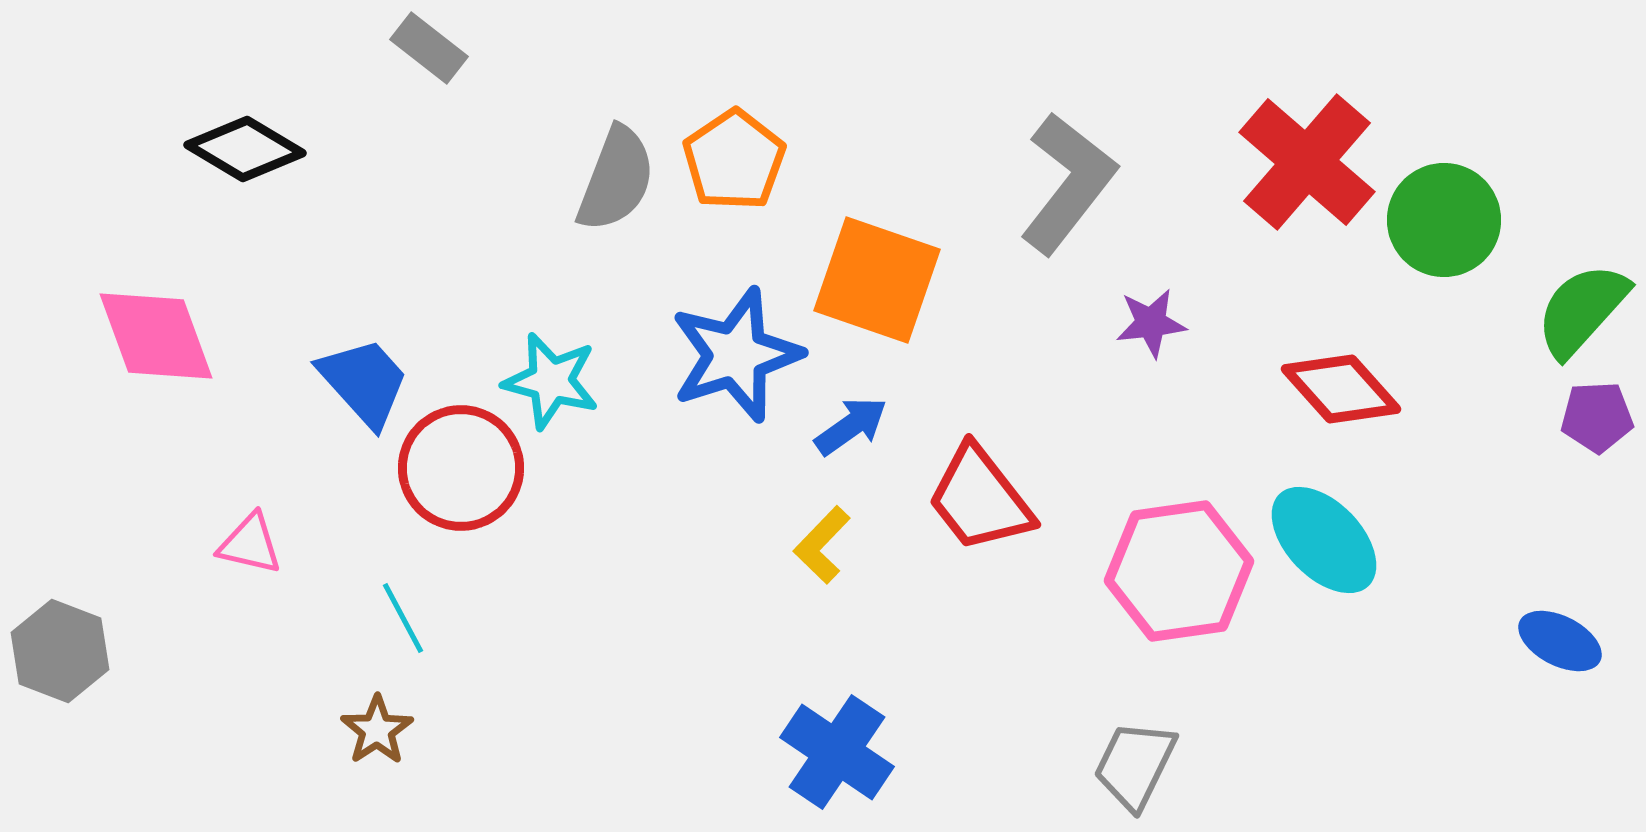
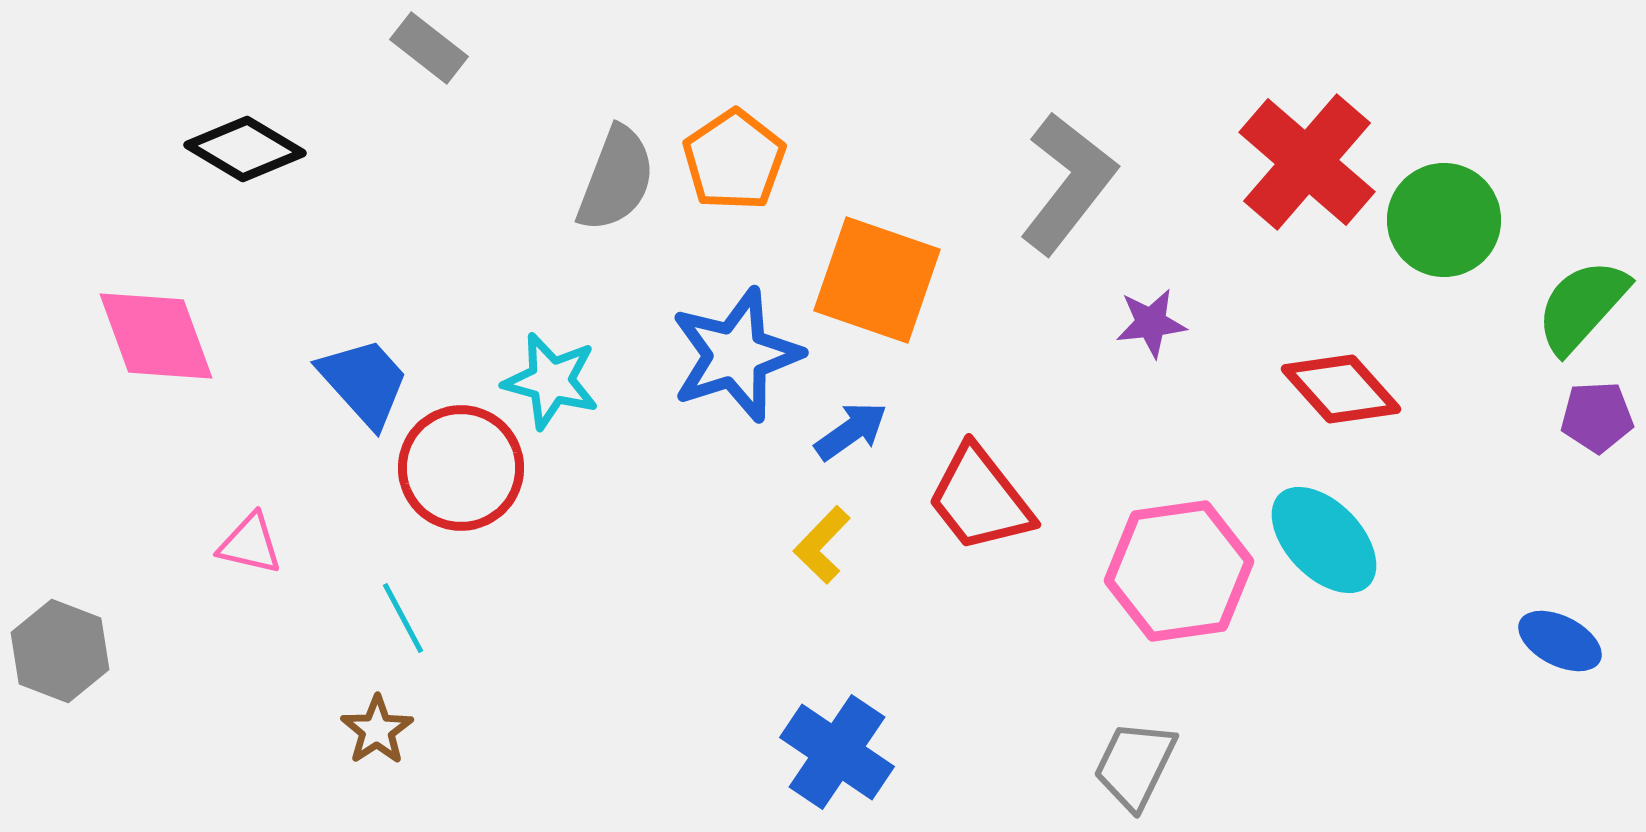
green semicircle: moved 4 px up
blue arrow: moved 5 px down
